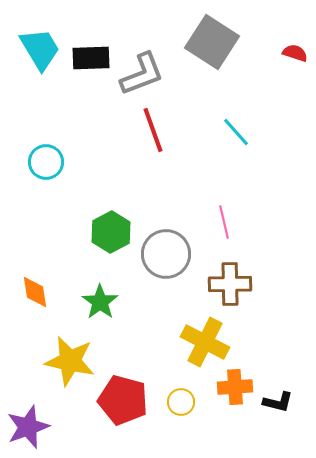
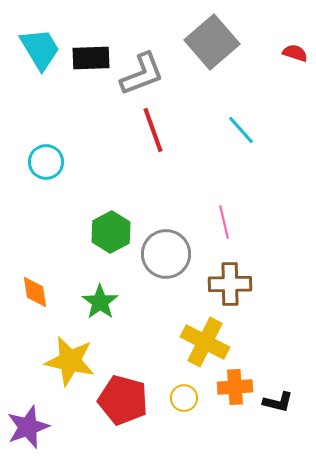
gray square: rotated 16 degrees clockwise
cyan line: moved 5 px right, 2 px up
yellow circle: moved 3 px right, 4 px up
